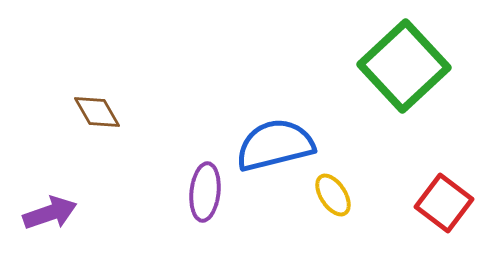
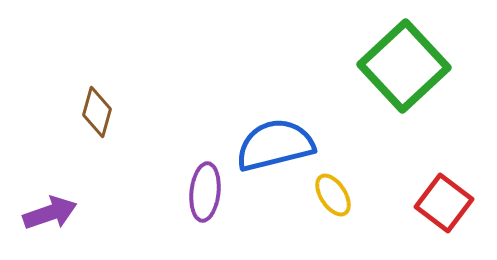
brown diamond: rotated 45 degrees clockwise
